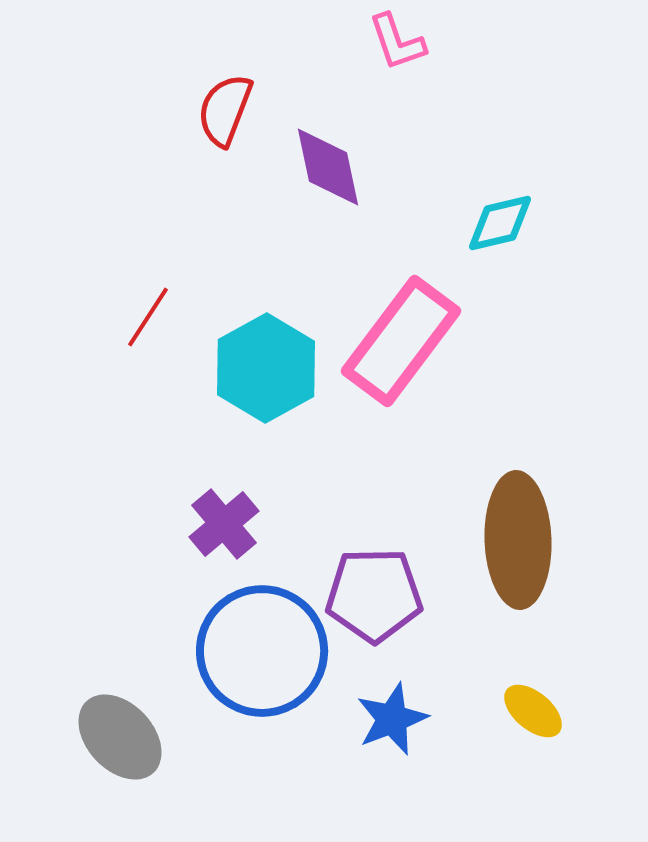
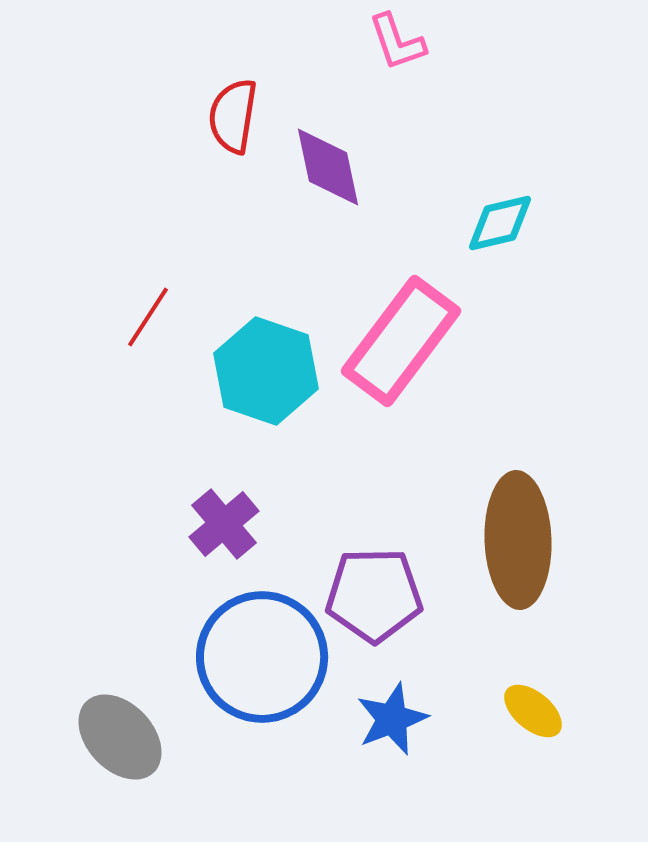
red semicircle: moved 8 px right, 6 px down; rotated 12 degrees counterclockwise
cyan hexagon: moved 3 px down; rotated 12 degrees counterclockwise
blue circle: moved 6 px down
